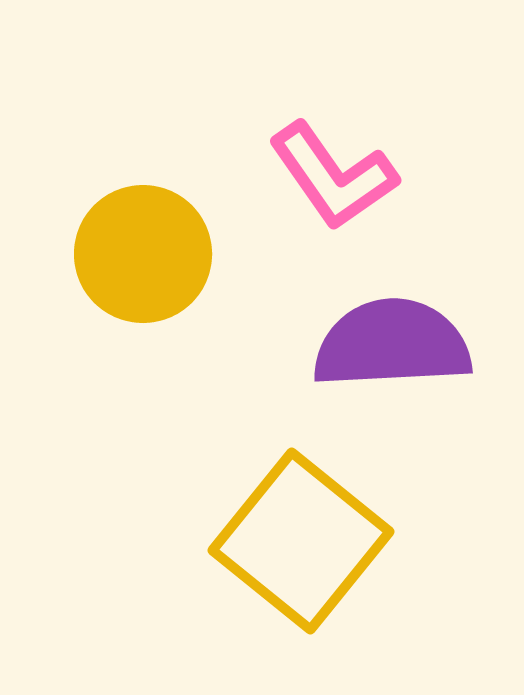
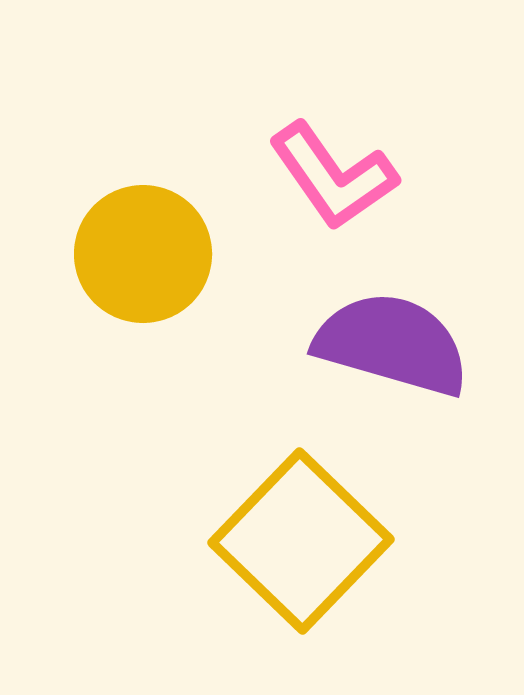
purple semicircle: rotated 19 degrees clockwise
yellow square: rotated 5 degrees clockwise
